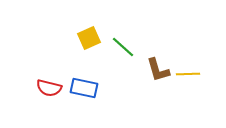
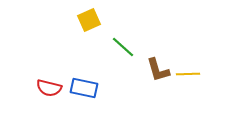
yellow square: moved 18 px up
